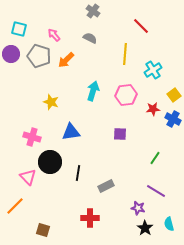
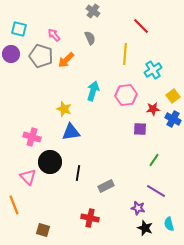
gray semicircle: rotated 40 degrees clockwise
gray pentagon: moved 2 px right
yellow square: moved 1 px left, 1 px down
yellow star: moved 13 px right, 7 px down
purple square: moved 20 px right, 5 px up
green line: moved 1 px left, 2 px down
orange line: moved 1 px left, 1 px up; rotated 66 degrees counterclockwise
red cross: rotated 12 degrees clockwise
black star: rotated 14 degrees counterclockwise
